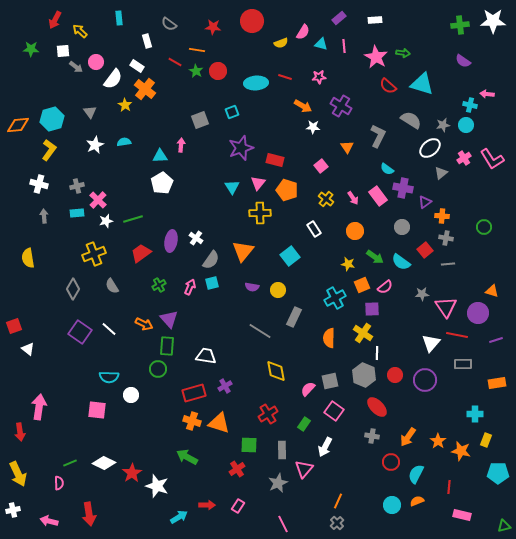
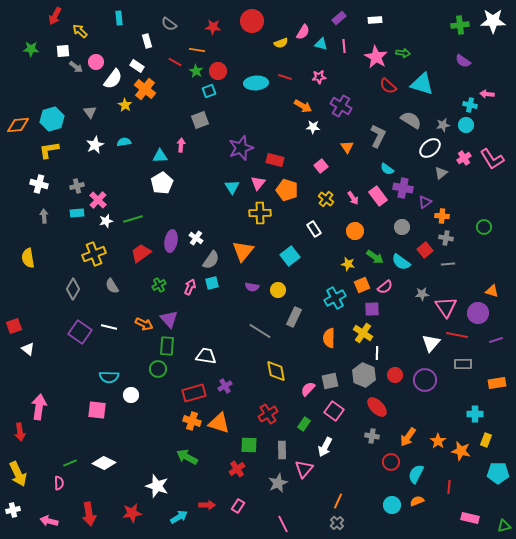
red arrow at (55, 20): moved 4 px up
cyan square at (232, 112): moved 23 px left, 21 px up
yellow L-shape at (49, 150): rotated 135 degrees counterclockwise
white line at (109, 329): moved 2 px up; rotated 28 degrees counterclockwise
red star at (132, 473): moved 40 px down; rotated 24 degrees clockwise
pink rectangle at (462, 515): moved 8 px right, 3 px down
